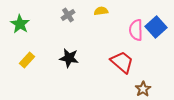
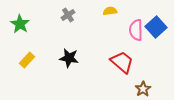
yellow semicircle: moved 9 px right
